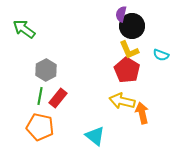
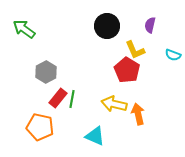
purple semicircle: moved 29 px right, 11 px down
black circle: moved 25 px left
yellow L-shape: moved 6 px right
cyan semicircle: moved 12 px right
gray hexagon: moved 2 px down
green line: moved 32 px right, 3 px down
yellow arrow: moved 8 px left, 3 px down
orange arrow: moved 4 px left, 1 px down
cyan triangle: rotated 15 degrees counterclockwise
